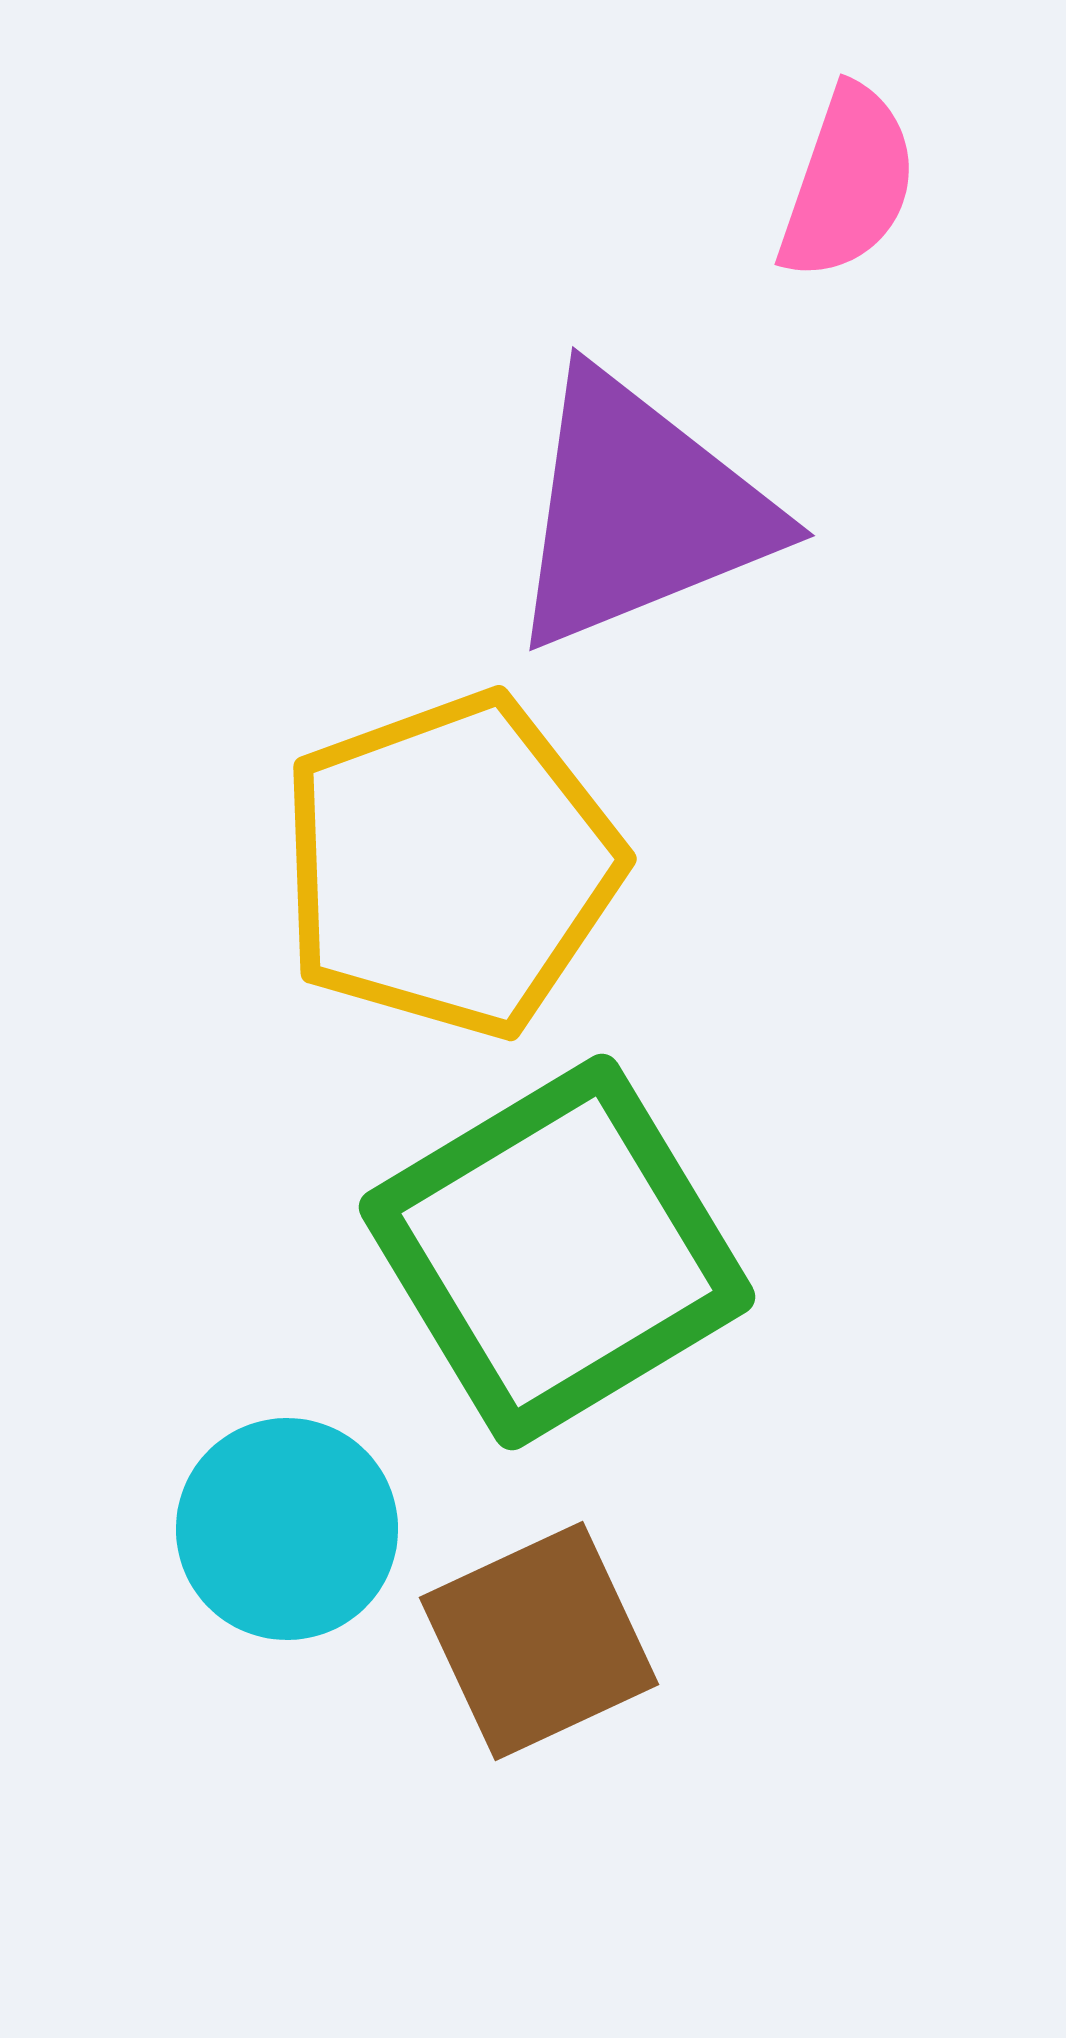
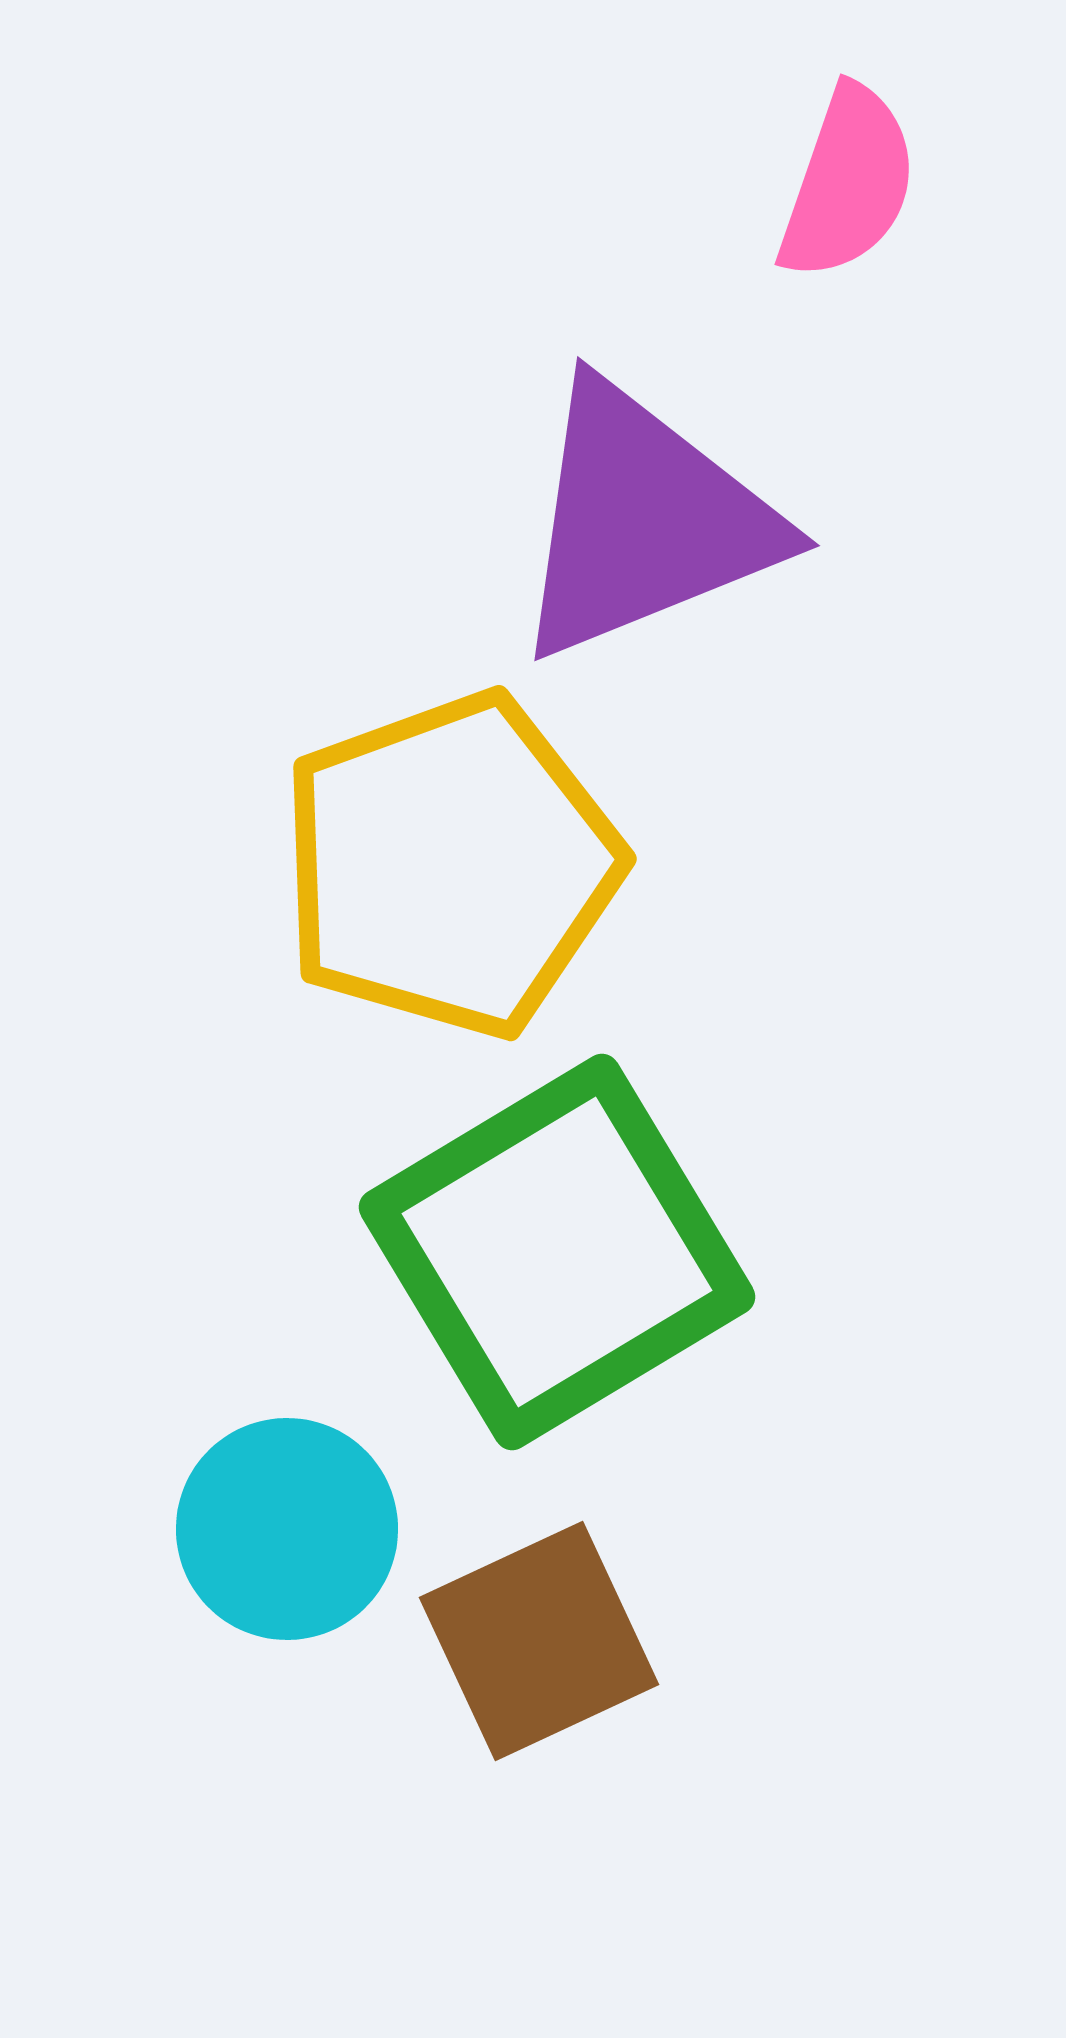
purple triangle: moved 5 px right, 10 px down
